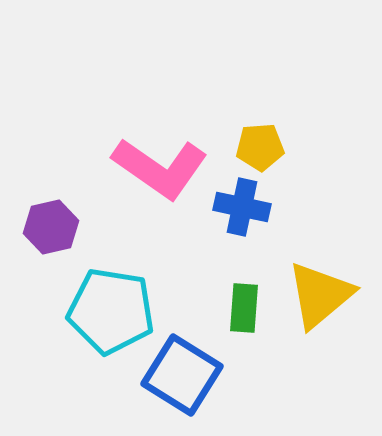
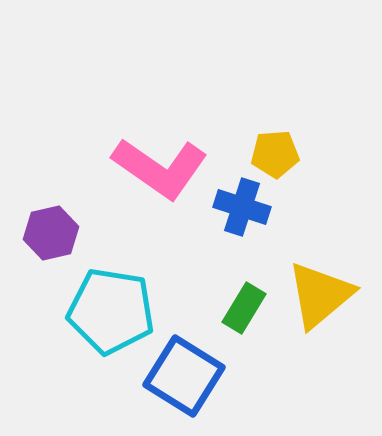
yellow pentagon: moved 15 px right, 7 px down
blue cross: rotated 6 degrees clockwise
purple hexagon: moved 6 px down
green rectangle: rotated 27 degrees clockwise
blue square: moved 2 px right, 1 px down
